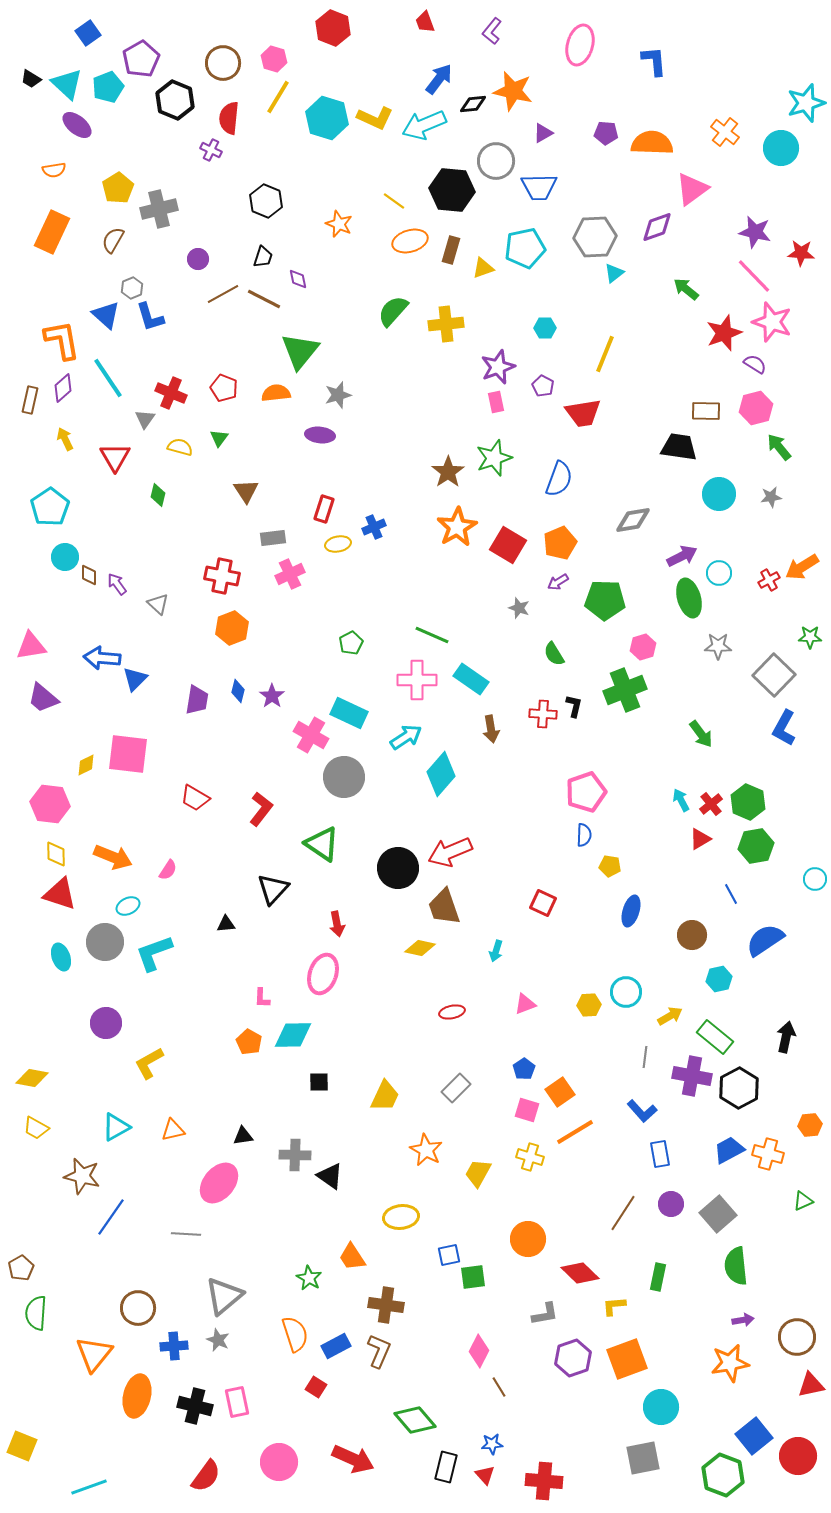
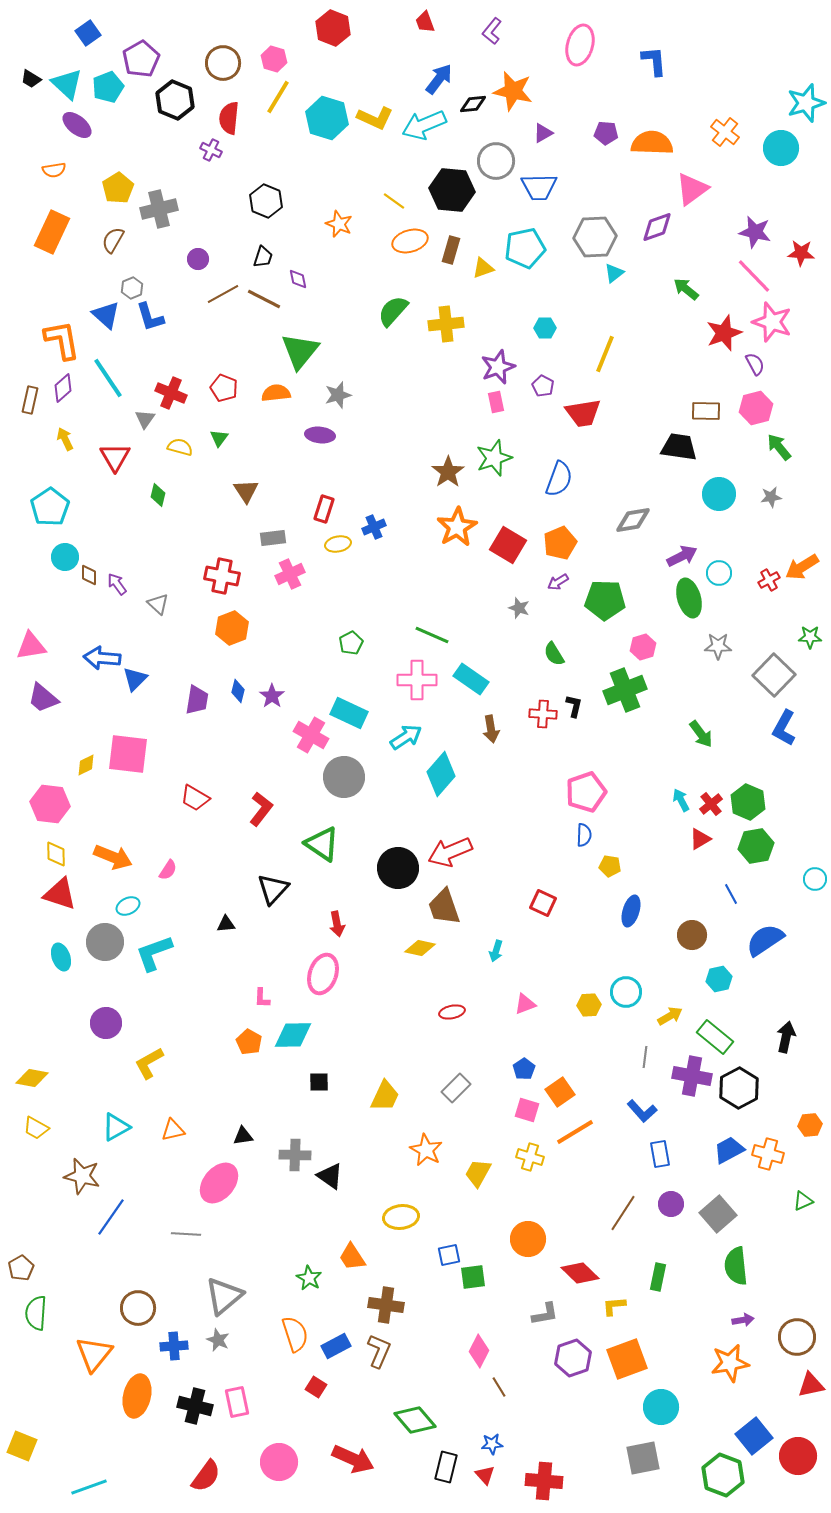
purple semicircle at (755, 364): rotated 30 degrees clockwise
